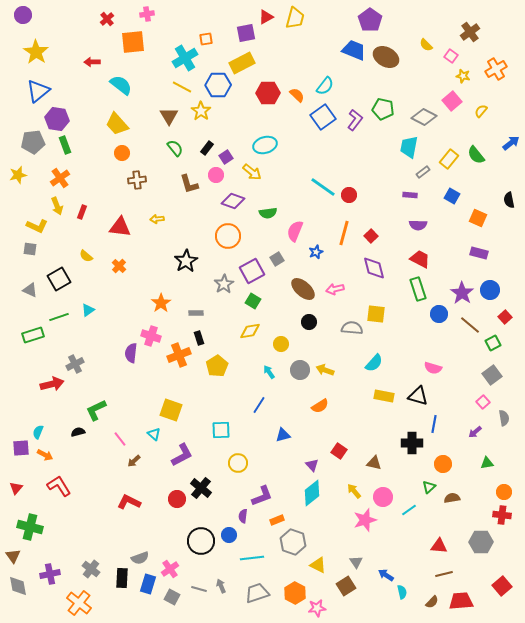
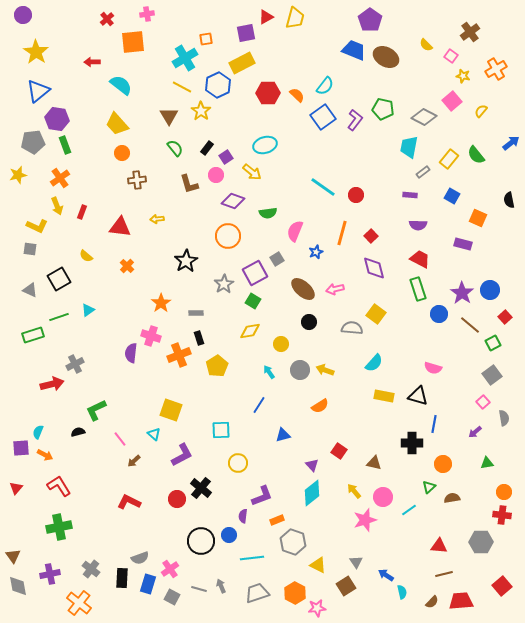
blue hexagon at (218, 85): rotated 25 degrees counterclockwise
red circle at (349, 195): moved 7 px right
orange line at (344, 233): moved 2 px left
purple rectangle at (479, 253): moved 16 px left, 9 px up
orange cross at (119, 266): moved 8 px right
purple square at (252, 271): moved 3 px right, 2 px down
yellow square at (376, 314): rotated 30 degrees clockwise
green cross at (30, 527): moved 29 px right; rotated 25 degrees counterclockwise
